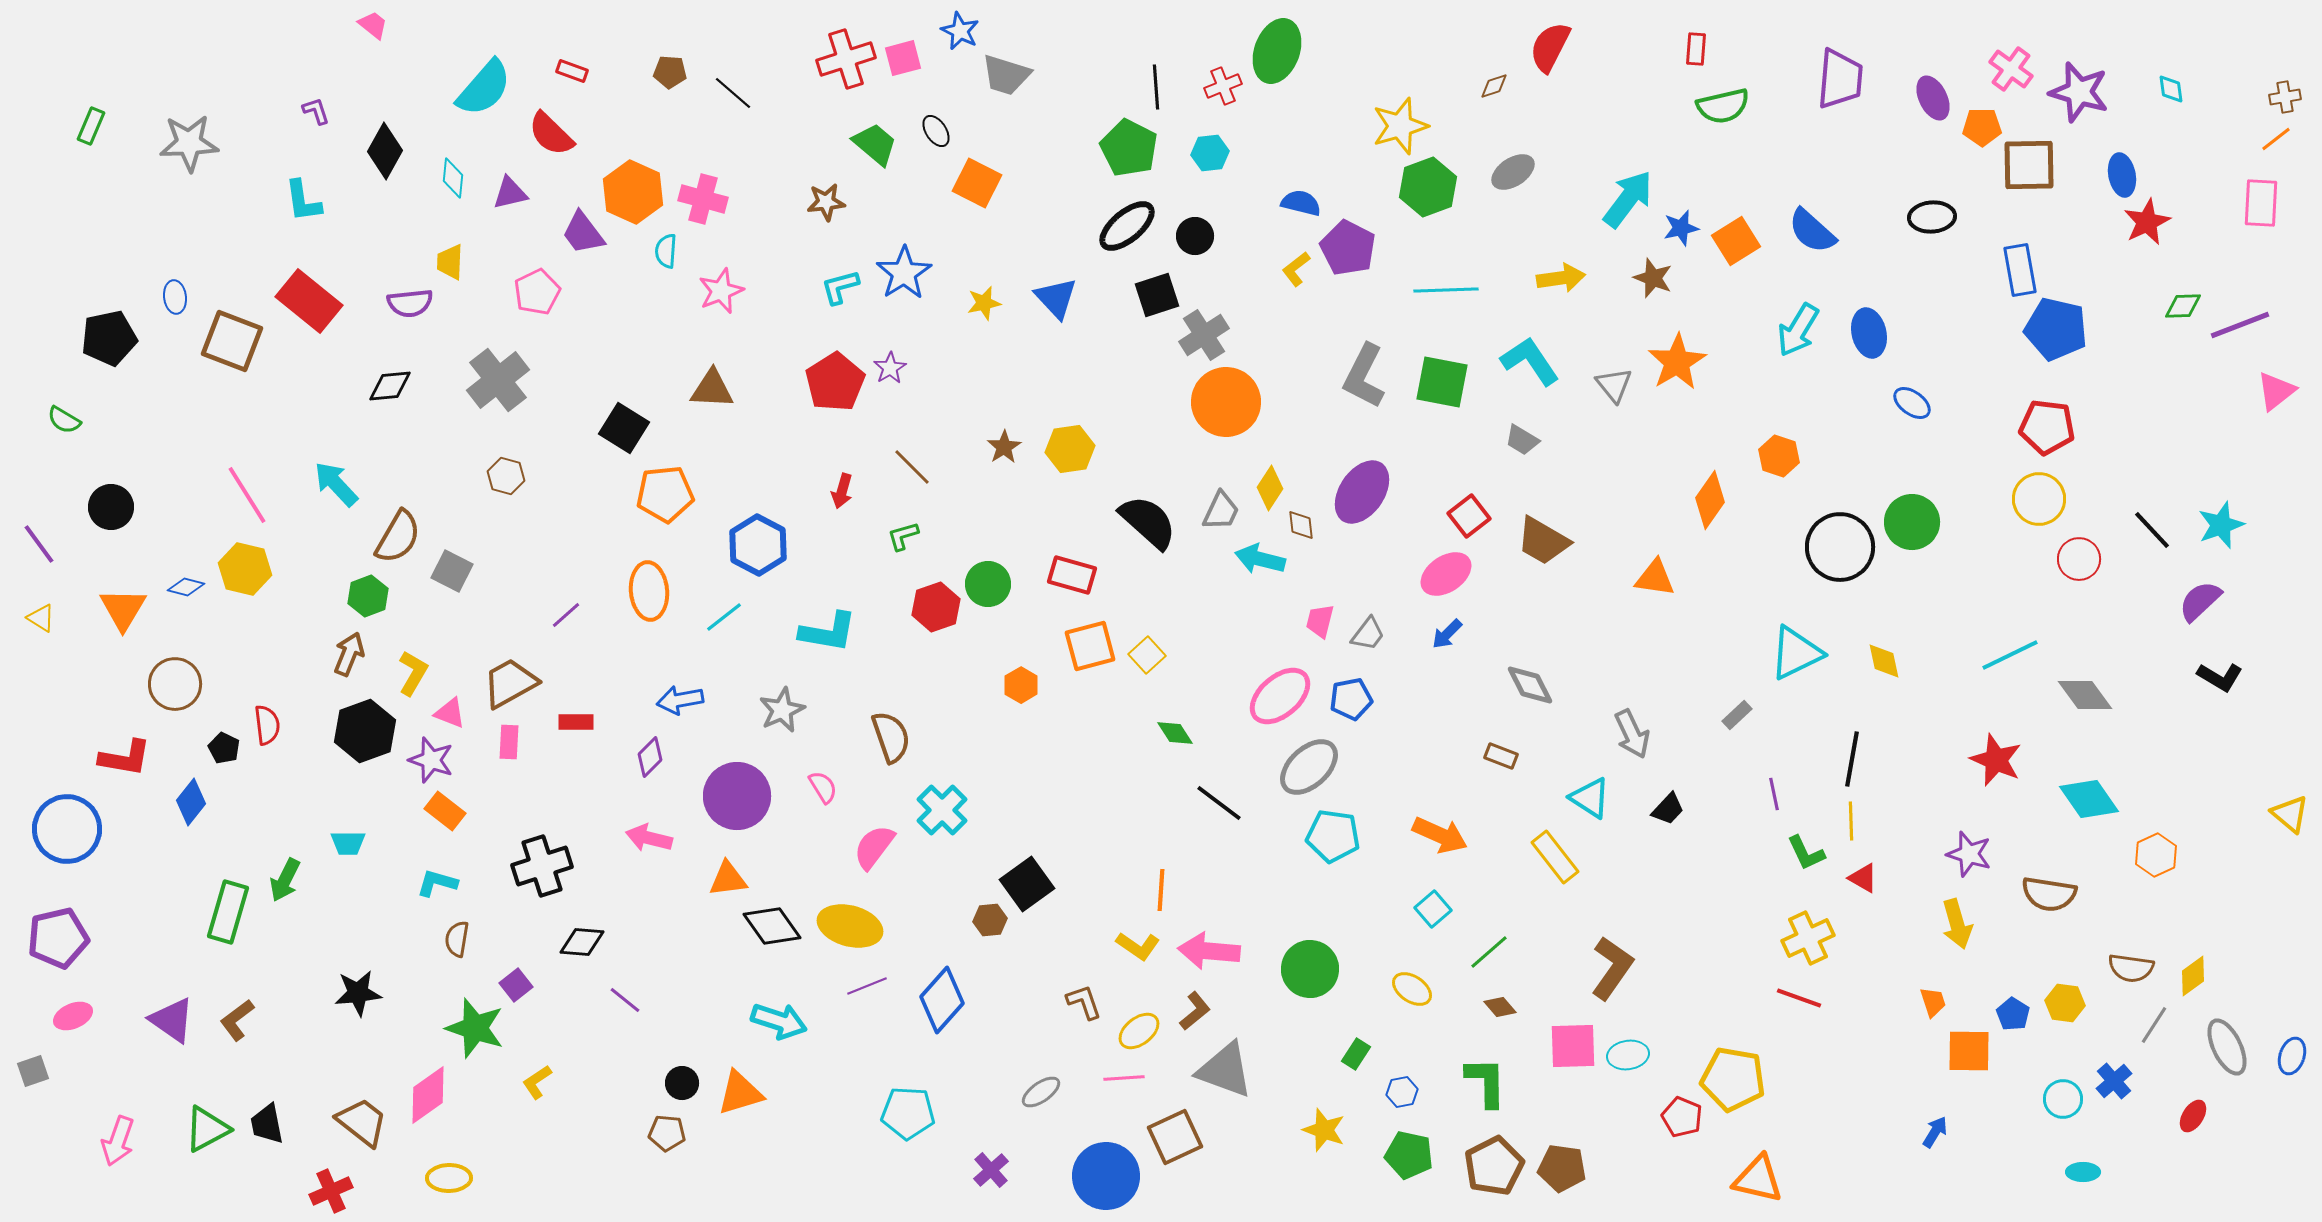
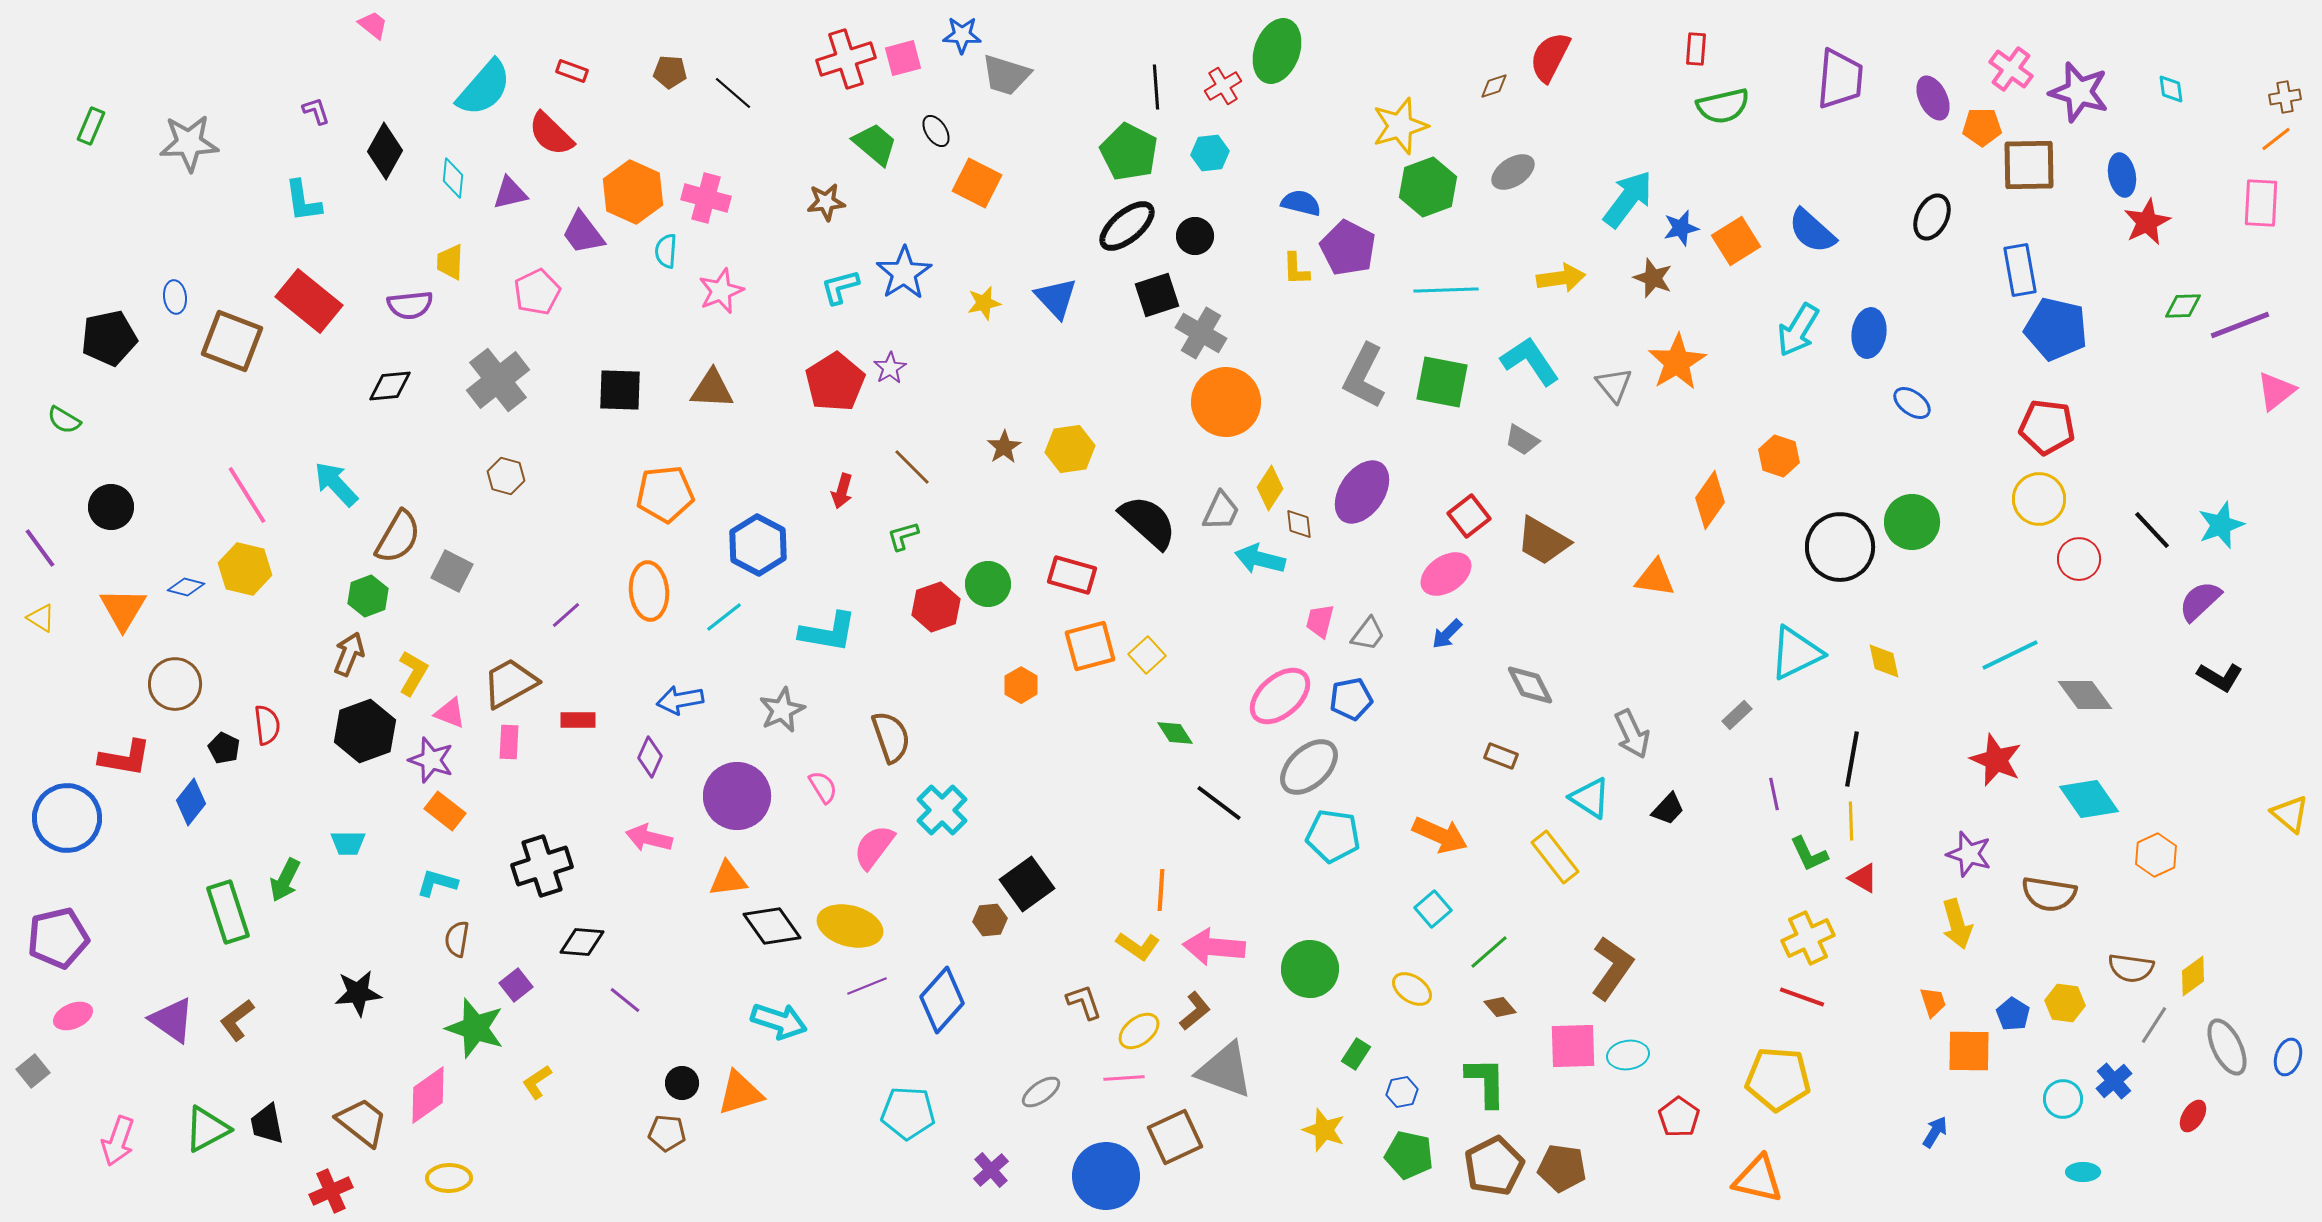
blue star at (960, 31): moved 2 px right, 4 px down; rotated 24 degrees counterclockwise
red semicircle at (1550, 47): moved 10 px down
red cross at (1223, 86): rotated 9 degrees counterclockwise
green pentagon at (1129, 148): moved 4 px down
pink cross at (703, 199): moved 3 px right, 1 px up
black ellipse at (1932, 217): rotated 60 degrees counterclockwise
yellow L-shape at (1296, 269): rotated 54 degrees counterclockwise
purple semicircle at (410, 303): moved 2 px down
blue ellipse at (1869, 333): rotated 21 degrees clockwise
gray cross at (1204, 335): moved 3 px left, 2 px up; rotated 27 degrees counterclockwise
black square at (624, 428): moved 4 px left, 38 px up; rotated 30 degrees counterclockwise
brown diamond at (1301, 525): moved 2 px left, 1 px up
purple line at (39, 544): moved 1 px right, 4 px down
red rectangle at (576, 722): moved 2 px right, 2 px up
purple diamond at (650, 757): rotated 21 degrees counterclockwise
blue circle at (67, 829): moved 11 px up
green L-shape at (1806, 853): moved 3 px right, 1 px down
green rectangle at (228, 912): rotated 34 degrees counterclockwise
pink arrow at (1209, 951): moved 5 px right, 4 px up
red line at (1799, 998): moved 3 px right, 1 px up
blue ellipse at (2292, 1056): moved 4 px left, 1 px down
gray square at (33, 1071): rotated 20 degrees counterclockwise
yellow pentagon at (1733, 1079): moved 45 px right; rotated 6 degrees counterclockwise
red pentagon at (1682, 1117): moved 3 px left; rotated 12 degrees clockwise
